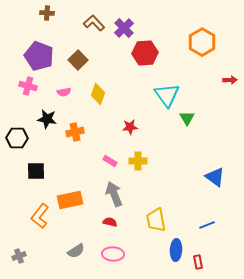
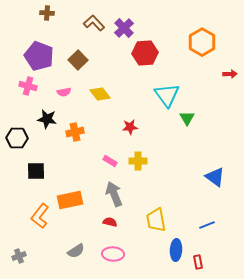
red arrow: moved 6 px up
yellow diamond: moved 2 px right; rotated 55 degrees counterclockwise
